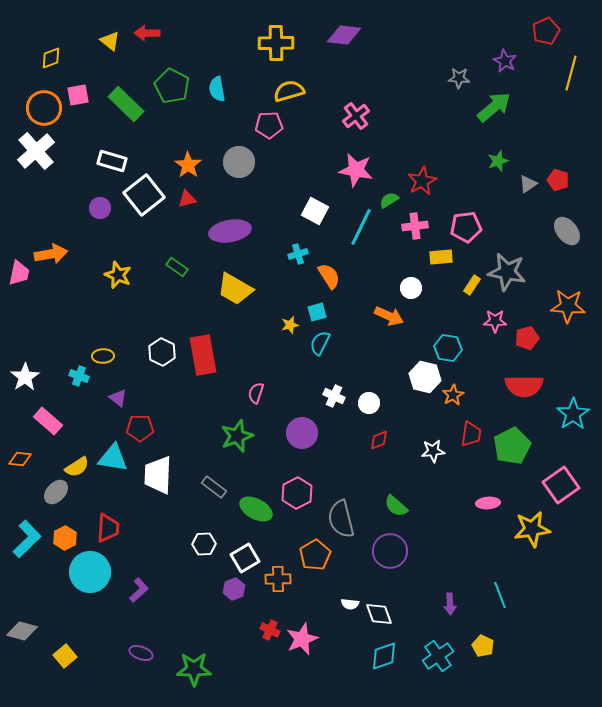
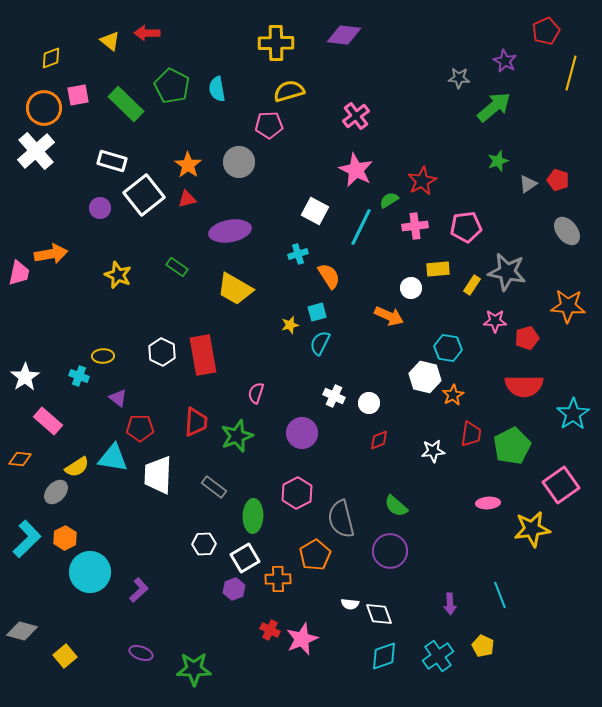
pink star at (356, 170): rotated 16 degrees clockwise
yellow rectangle at (441, 257): moved 3 px left, 12 px down
green ellipse at (256, 509): moved 3 px left, 7 px down; rotated 64 degrees clockwise
red trapezoid at (108, 528): moved 88 px right, 106 px up
